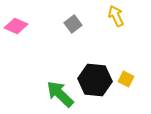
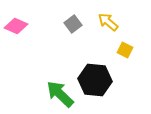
yellow arrow: moved 8 px left, 6 px down; rotated 25 degrees counterclockwise
yellow square: moved 1 px left, 29 px up
